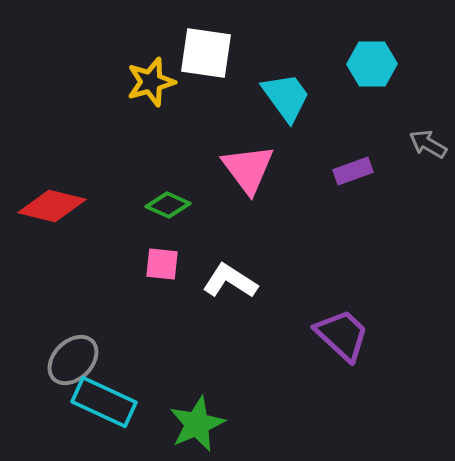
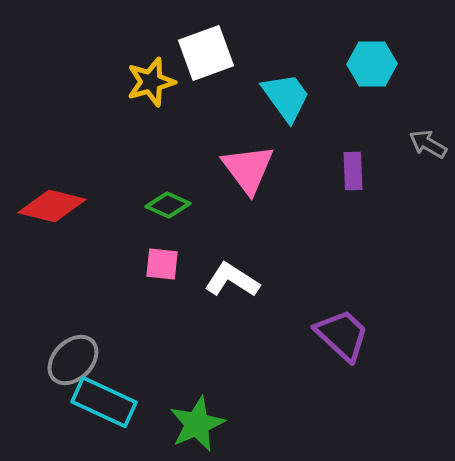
white square: rotated 28 degrees counterclockwise
purple rectangle: rotated 72 degrees counterclockwise
white L-shape: moved 2 px right, 1 px up
